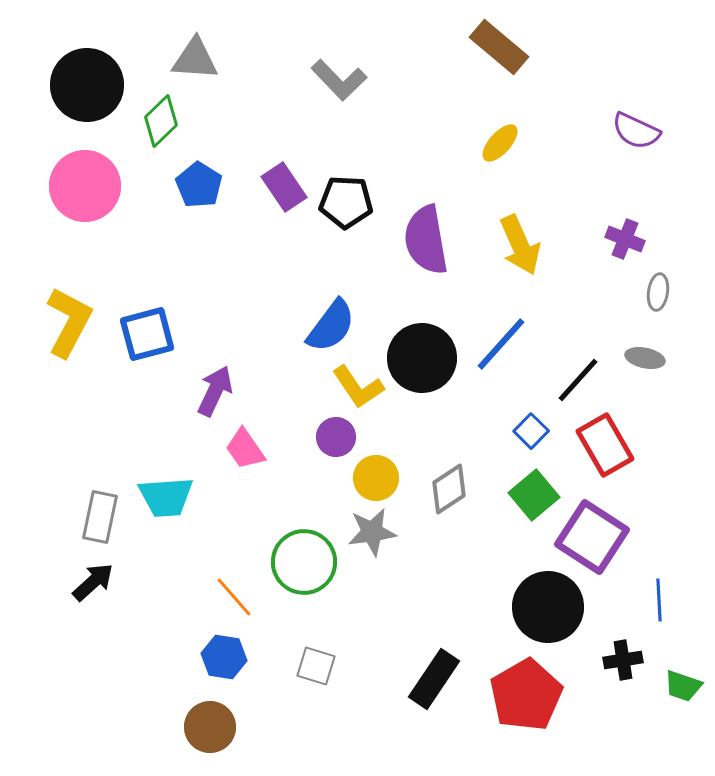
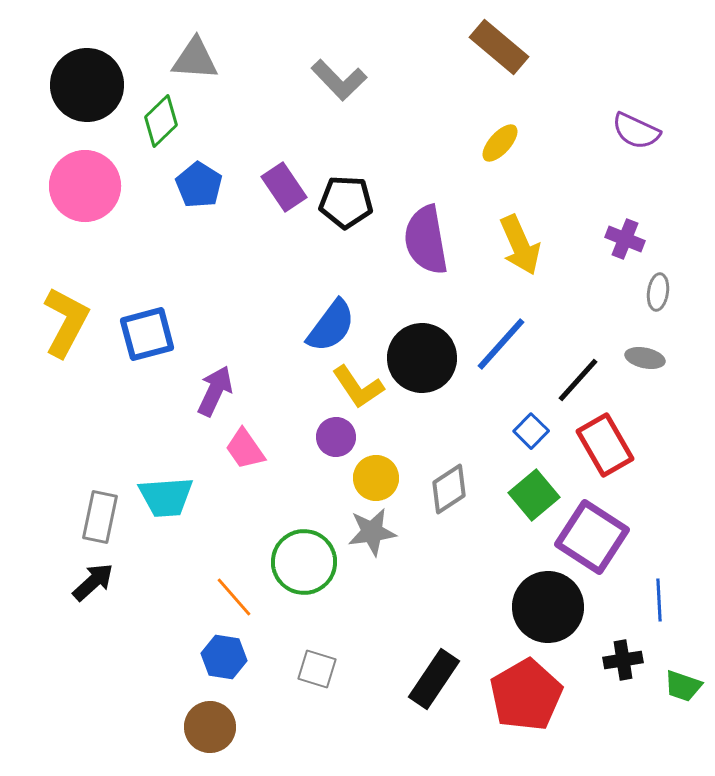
yellow L-shape at (69, 322): moved 3 px left
gray square at (316, 666): moved 1 px right, 3 px down
